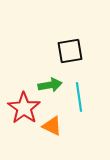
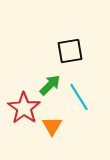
green arrow: rotated 35 degrees counterclockwise
cyan line: rotated 24 degrees counterclockwise
orange triangle: rotated 35 degrees clockwise
